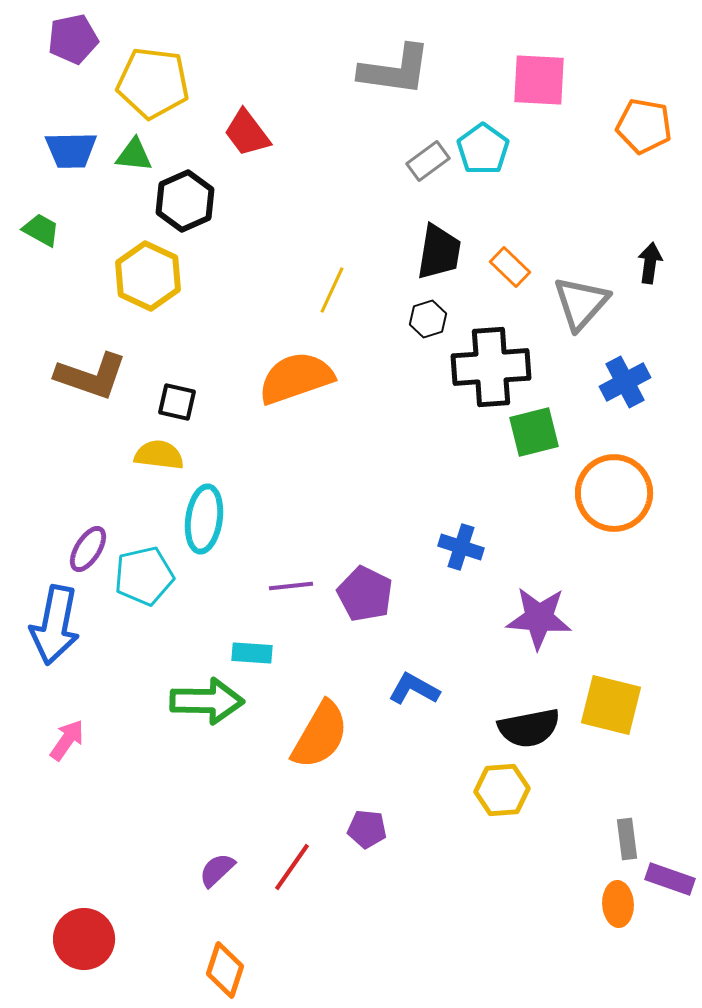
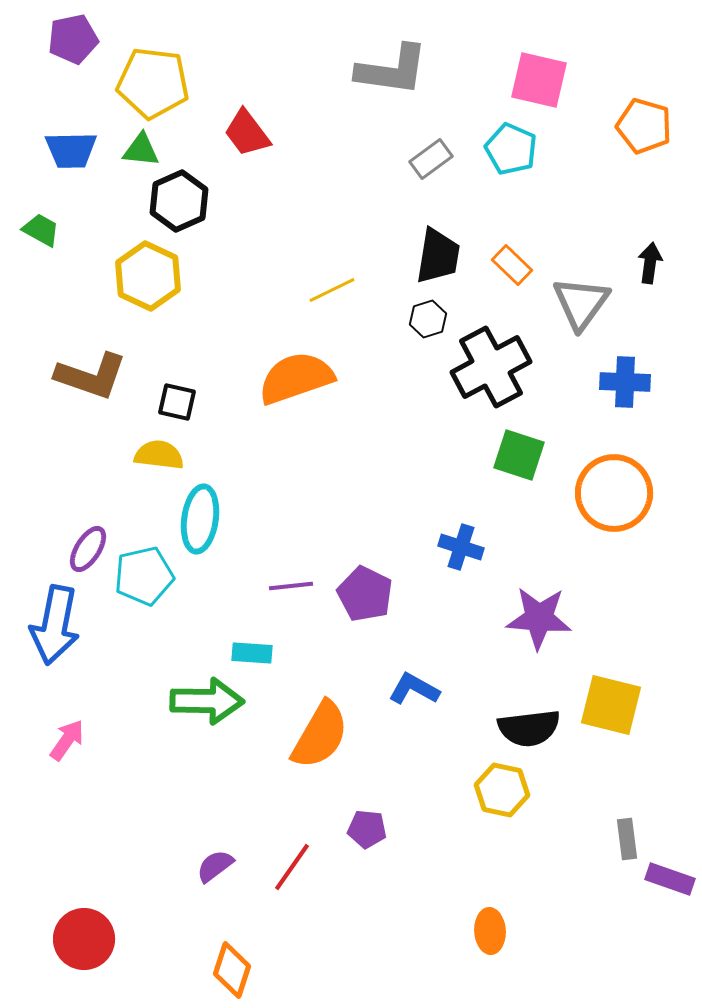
gray L-shape at (395, 70): moved 3 px left
pink square at (539, 80): rotated 10 degrees clockwise
orange pentagon at (644, 126): rotated 6 degrees clockwise
cyan pentagon at (483, 149): moved 28 px right; rotated 12 degrees counterclockwise
green triangle at (134, 155): moved 7 px right, 5 px up
gray rectangle at (428, 161): moved 3 px right, 2 px up
black hexagon at (185, 201): moved 6 px left
black trapezoid at (439, 252): moved 1 px left, 4 px down
orange rectangle at (510, 267): moved 2 px right, 2 px up
yellow line at (332, 290): rotated 39 degrees clockwise
gray triangle at (581, 303): rotated 6 degrees counterclockwise
black cross at (491, 367): rotated 24 degrees counterclockwise
blue cross at (625, 382): rotated 30 degrees clockwise
green square at (534, 432): moved 15 px left, 23 px down; rotated 32 degrees clockwise
cyan ellipse at (204, 519): moved 4 px left
black semicircle at (529, 728): rotated 4 degrees clockwise
yellow hexagon at (502, 790): rotated 16 degrees clockwise
purple semicircle at (217, 870): moved 2 px left, 4 px up; rotated 6 degrees clockwise
orange ellipse at (618, 904): moved 128 px left, 27 px down
orange diamond at (225, 970): moved 7 px right
